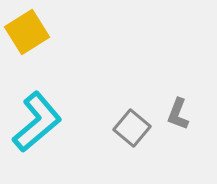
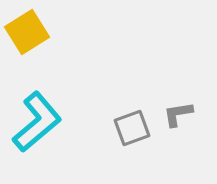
gray L-shape: rotated 60 degrees clockwise
gray square: rotated 30 degrees clockwise
